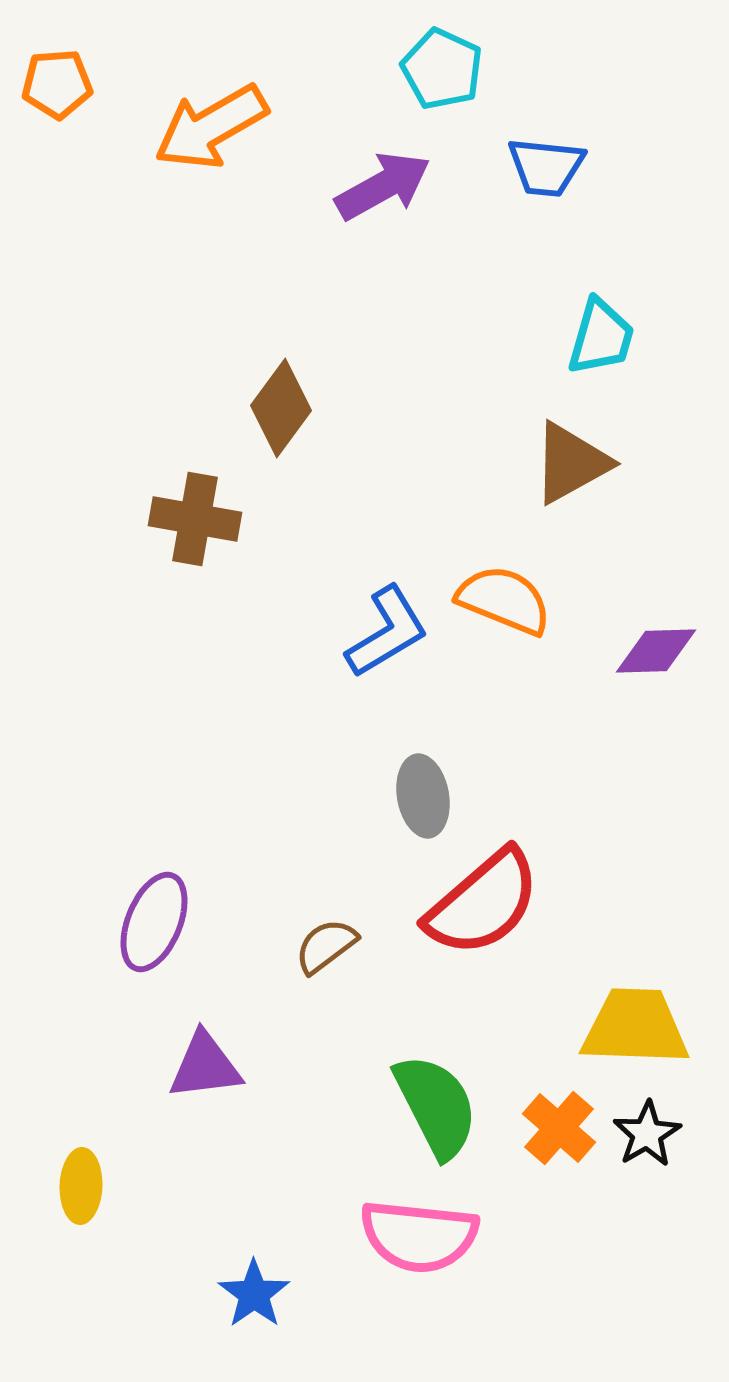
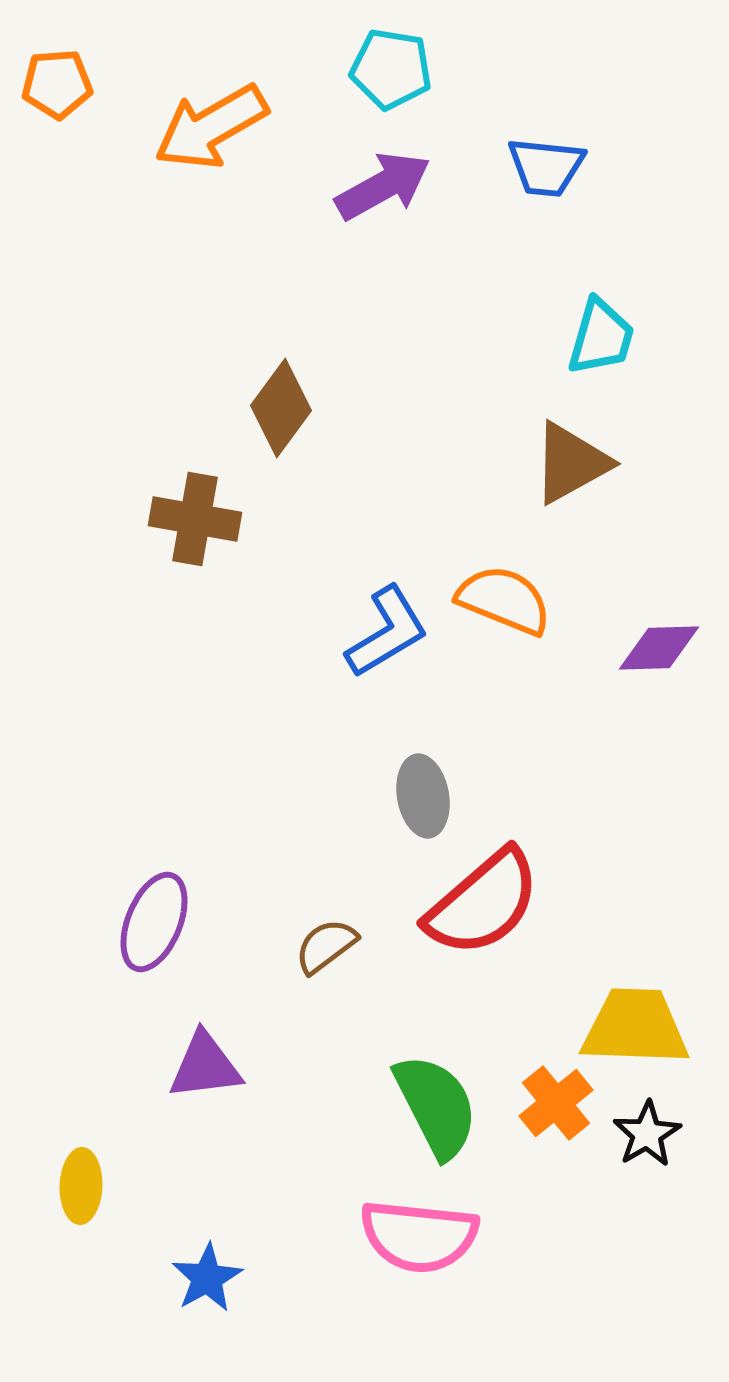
cyan pentagon: moved 51 px left; rotated 16 degrees counterclockwise
purple diamond: moved 3 px right, 3 px up
orange cross: moved 3 px left, 25 px up; rotated 10 degrees clockwise
blue star: moved 47 px left, 16 px up; rotated 6 degrees clockwise
